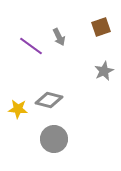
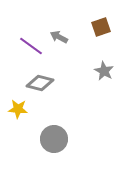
gray arrow: rotated 144 degrees clockwise
gray star: rotated 18 degrees counterclockwise
gray diamond: moved 9 px left, 17 px up
